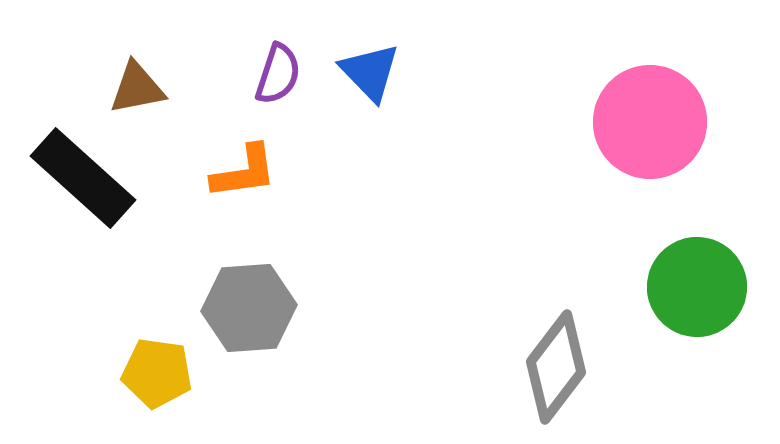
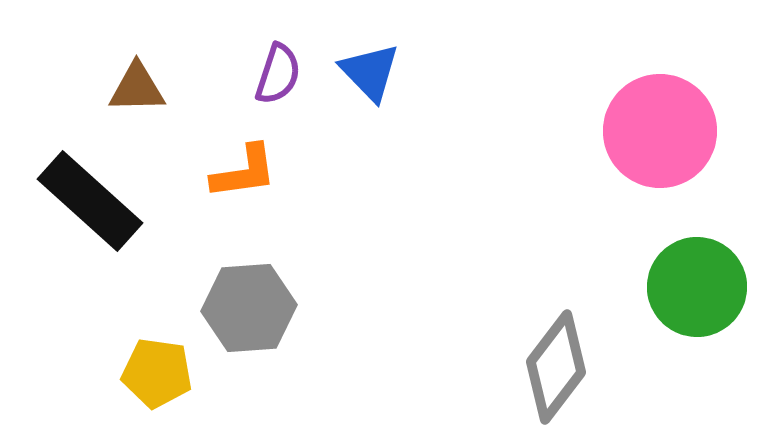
brown triangle: rotated 10 degrees clockwise
pink circle: moved 10 px right, 9 px down
black rectangle: moved 7 px right, 23 px down
